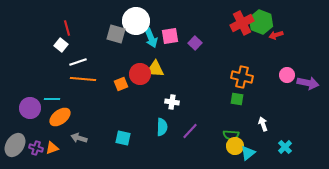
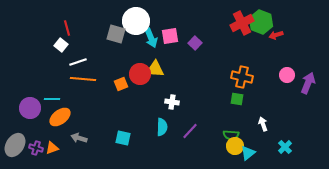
purple arrow: rotated 80 degrees counterclockwise
